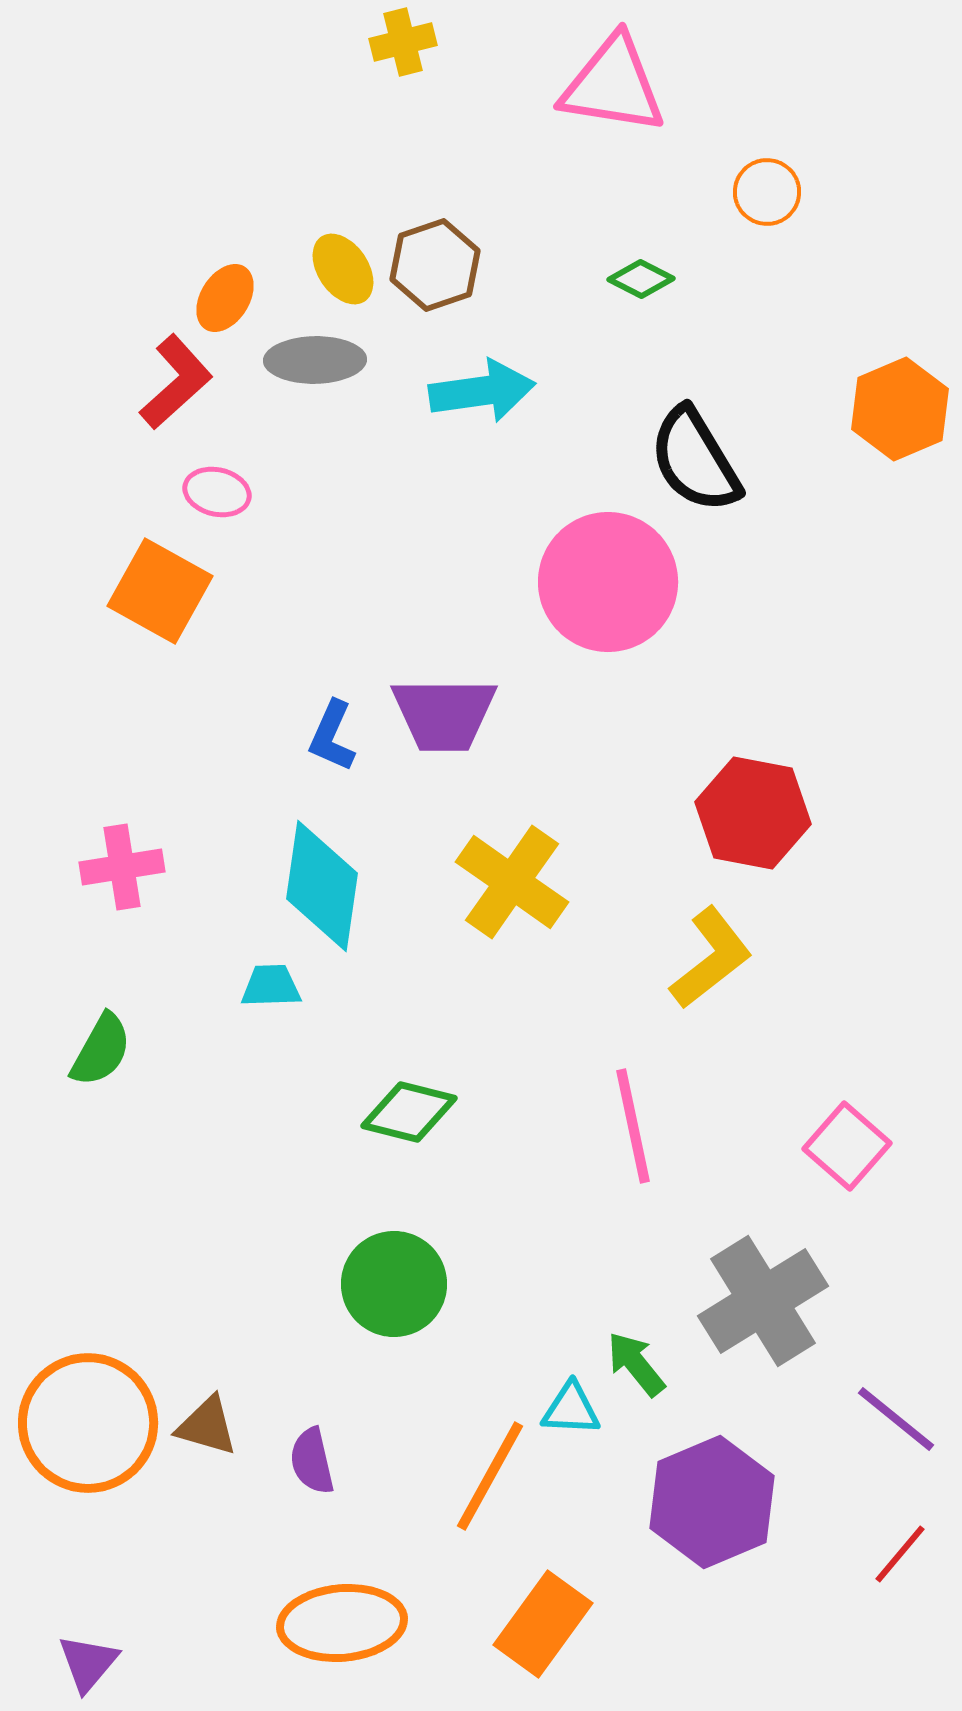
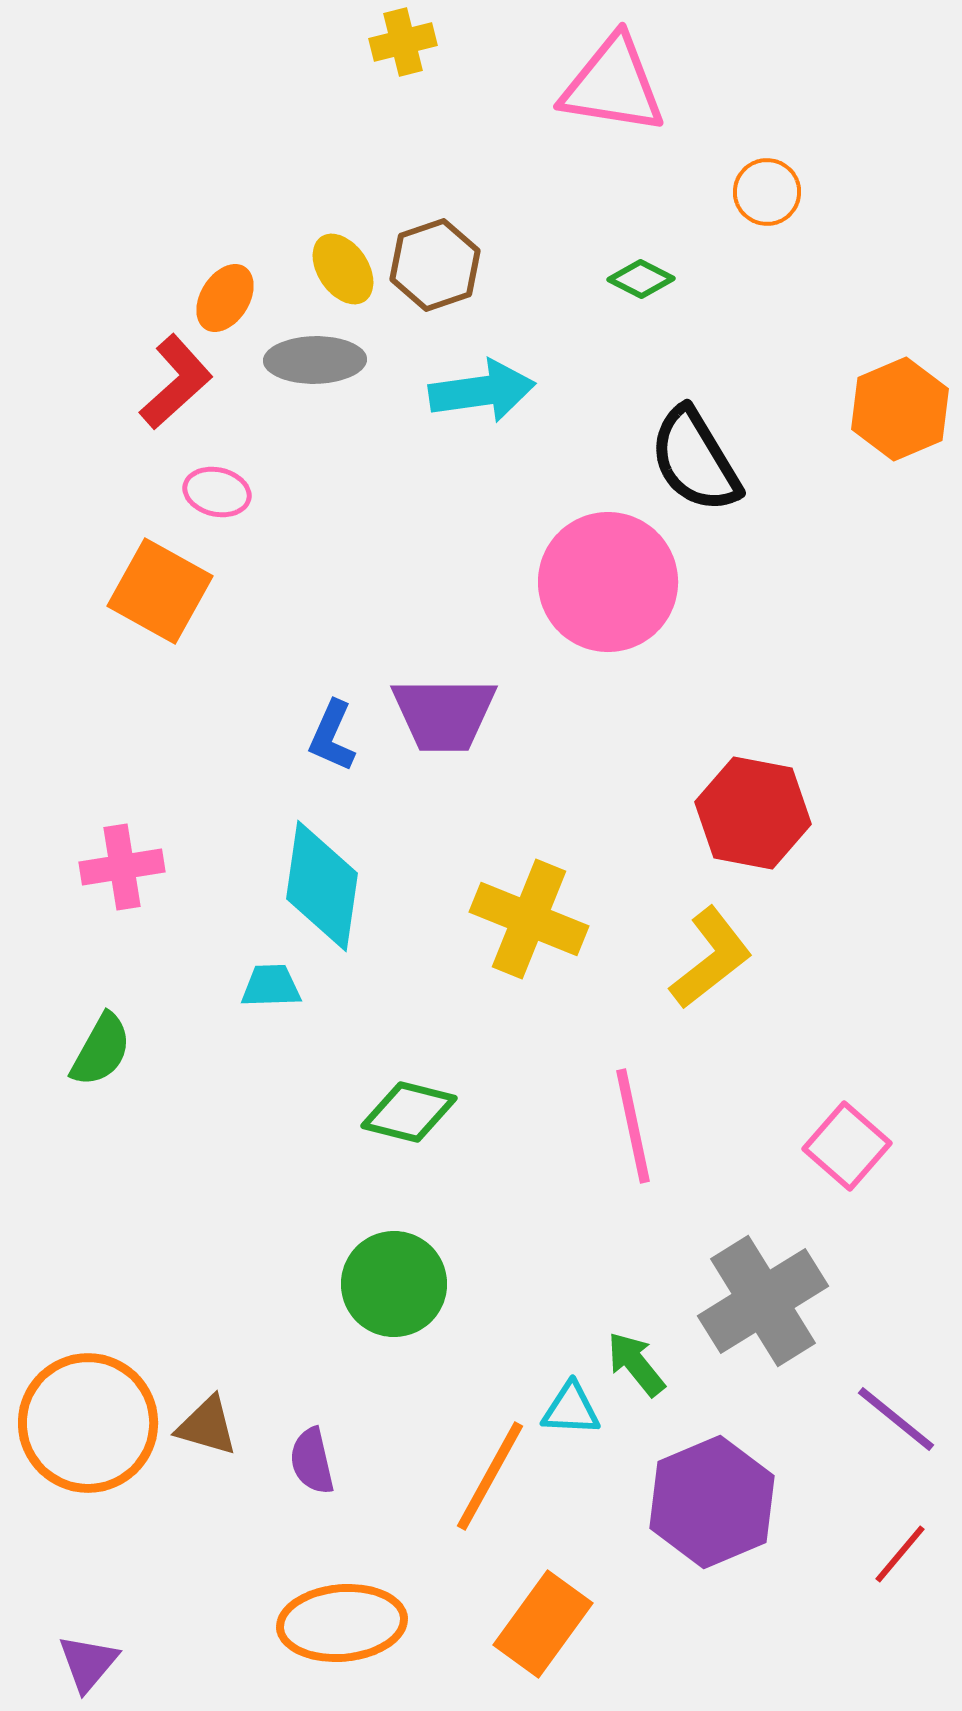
yellow cross at (512, 882): moved 17 px right, 37 px down; rotated 13 degrees counterclockwise
